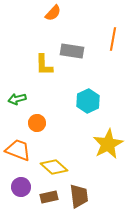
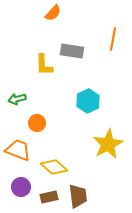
brown trapezoid: moved 1 px left
